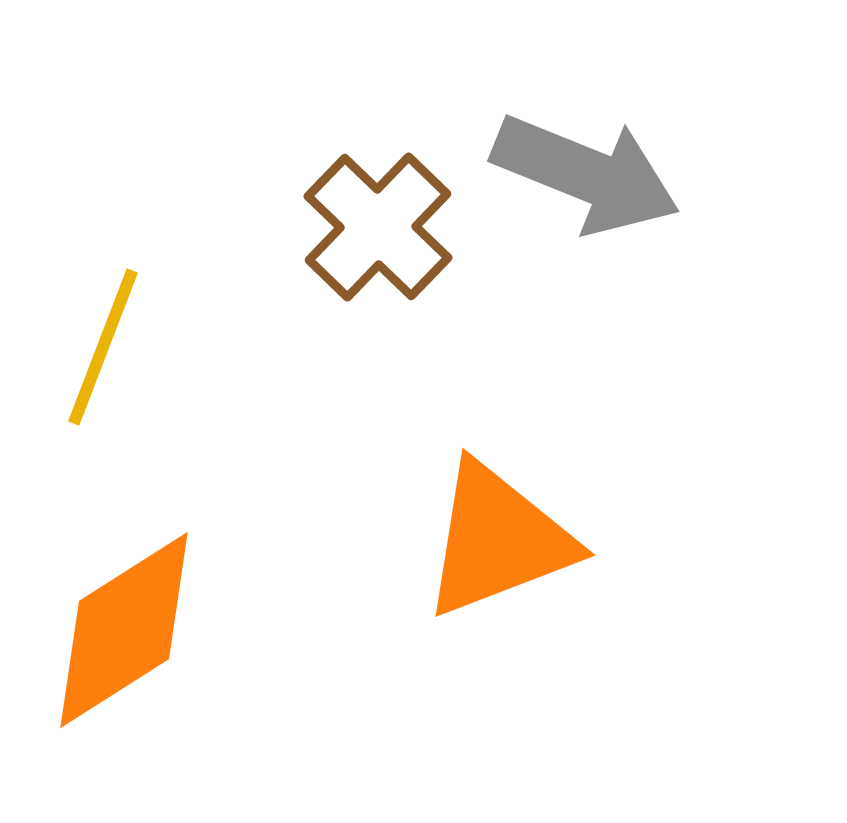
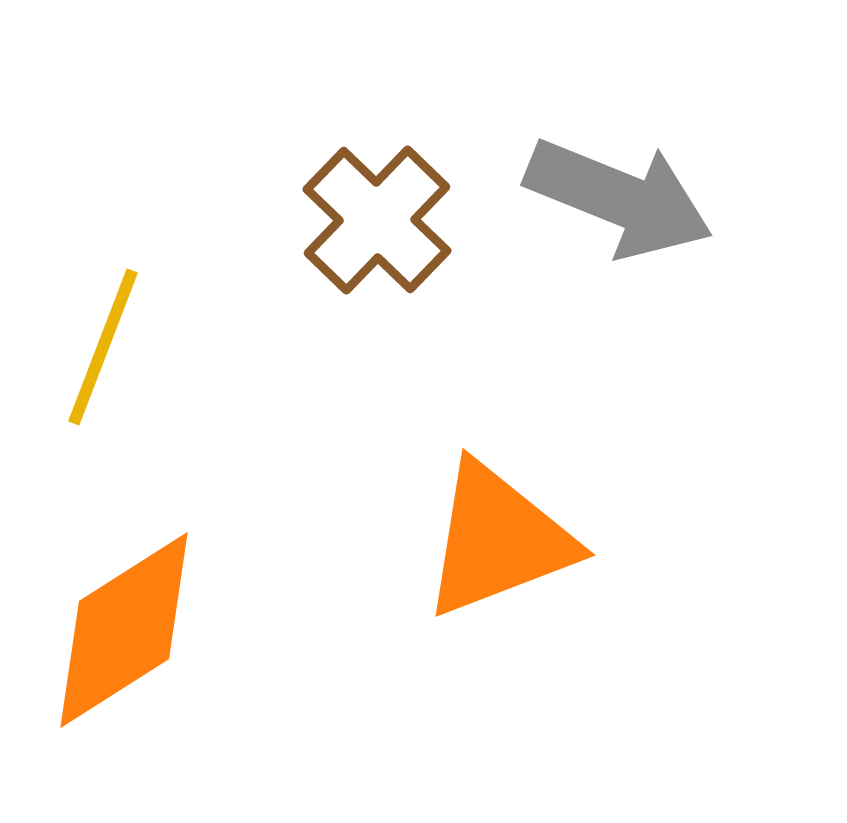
gray arrow: moved 33 px right, 24 px down
brown cross: moved 1 px left, 7 px up
